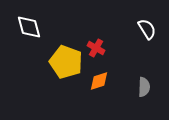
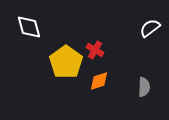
white semicircle: moved 3 px right, 1 px up; rotated 95 degrees counterclockwise
red cross: moved 1 px left, 2 px down
yellow pentagon: rotated 16 degrees clockwise
